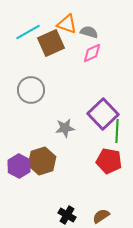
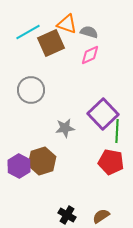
pink diamond: moved 2 px left, 2 px down
red pentagon: moved 2 px right, 1 px down
